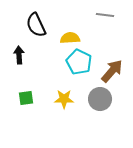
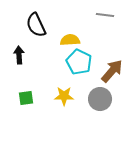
yellow semicircle: moved 2 px down
yellow star: moved 3 px up
